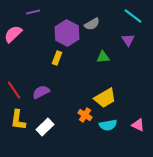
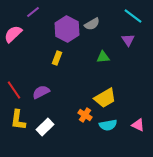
purple line: rotated 24 degrees counterclockwise
purple hexagon: moved 4 px up
